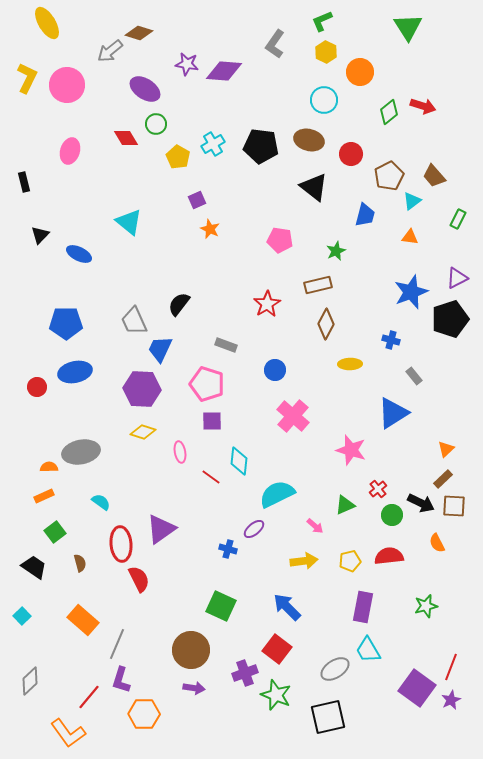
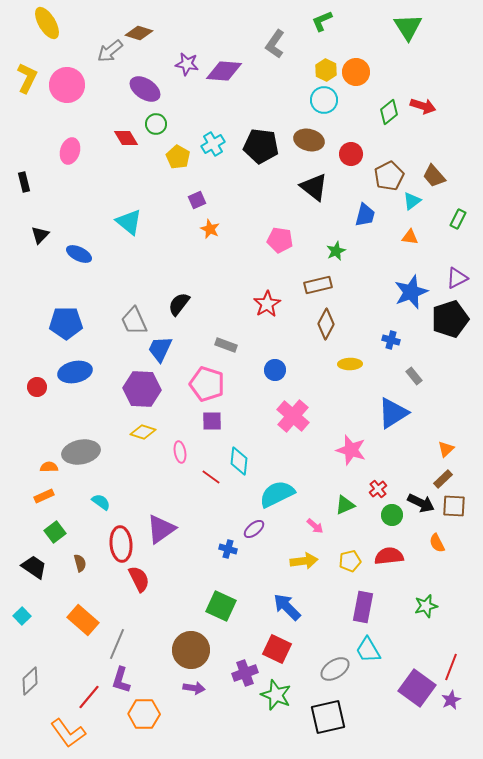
yellow hexagon at (326, 52): moved 18 px down
orange circle at (360, 72): moved 4 px left
red square at (277, 649): rotated 12 degrees counterclockwise
